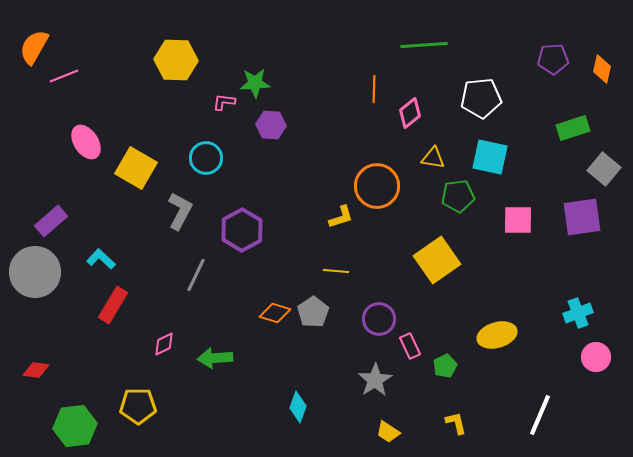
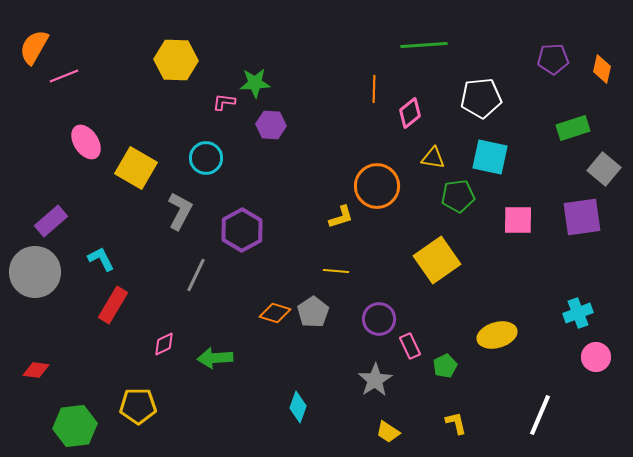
cyan L-shape at (101, 259): rotated 20 degrees clockwise
